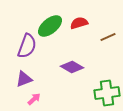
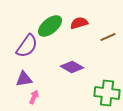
purple semicircle: rotated 15 degrees clockwise
purple triangle: rotated 12 degrees clockwise
green cross: rotated 15 degrees clockwise
pink arrow: moved 2 px up; rotated 24 degrees counterclockwise
